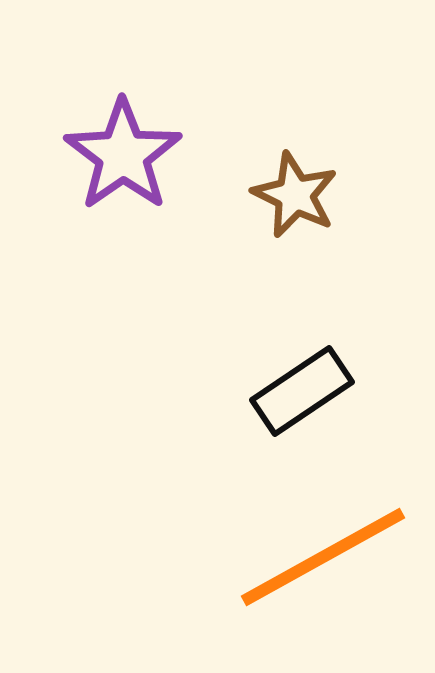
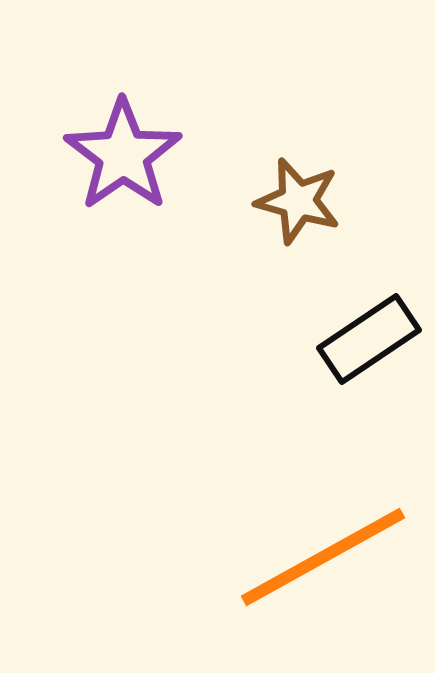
brown star: moved 3 px right, 6 px down; rotated 10 degrees counterclockwise
black rectangle: moved 67 px right, 52 px up
